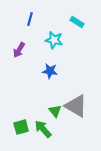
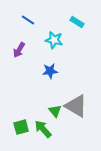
blue line: moved 2 px left, 1 px down; rotated 72 degrees counterclockwise
blue star: rotated 14 degrees counterclockwise
